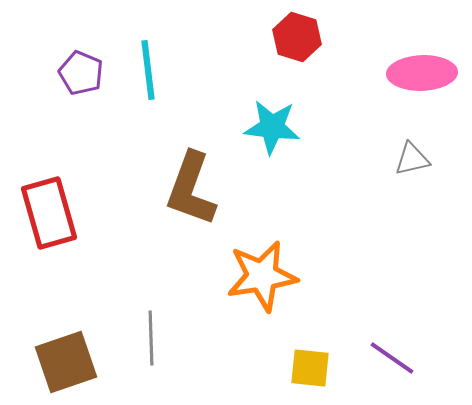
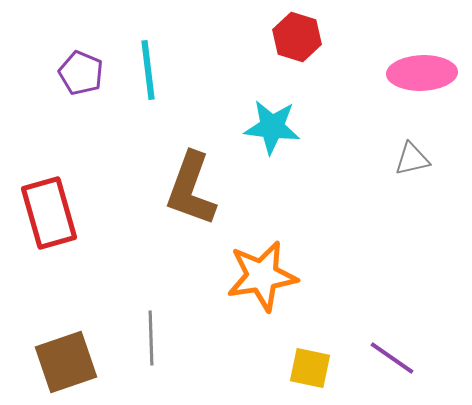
yellow square: rotated 6 degrees clockwise
